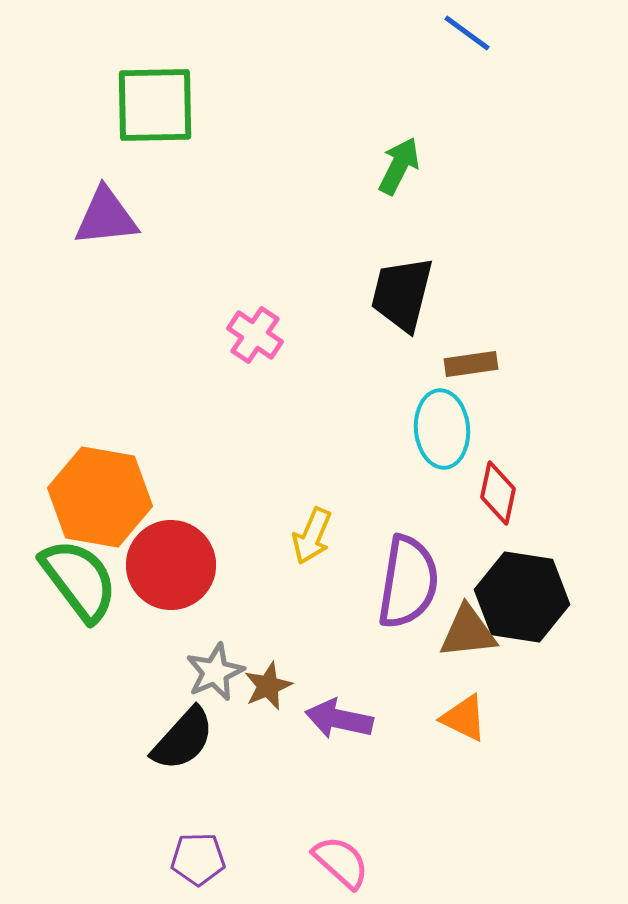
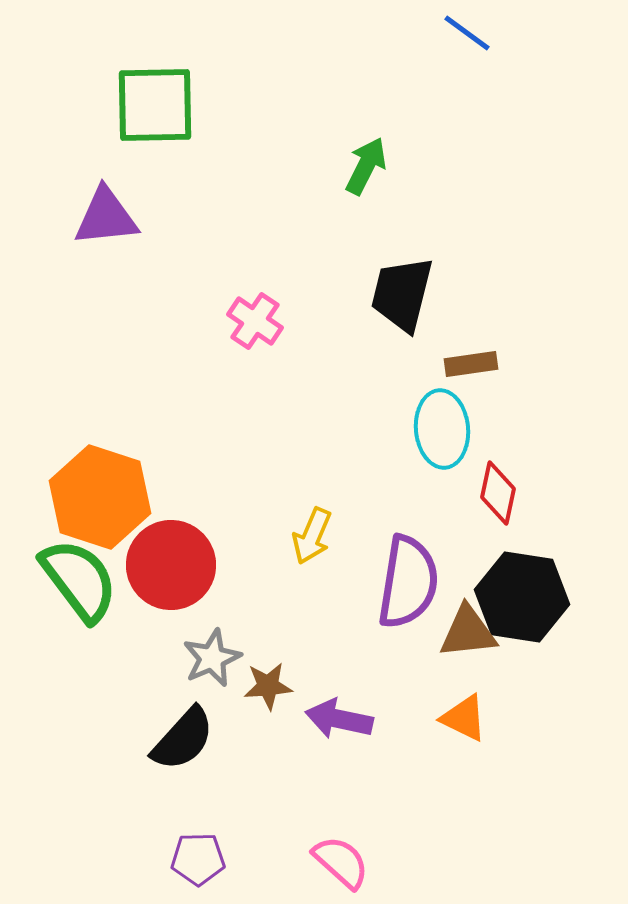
green arrow: moved 33 px left
pink cross: moved 14 px up
orange hexagon: rotated 8 degrees clockwise
gray star: moved 3 px left, 14 px up
brown star: rotated 18 degrees clockwise
